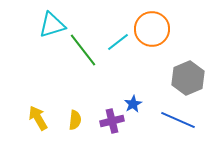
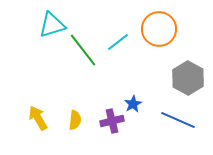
orange circle: moved 7 px right
gray hexagon: rotated 8 degrees counterclockwise
